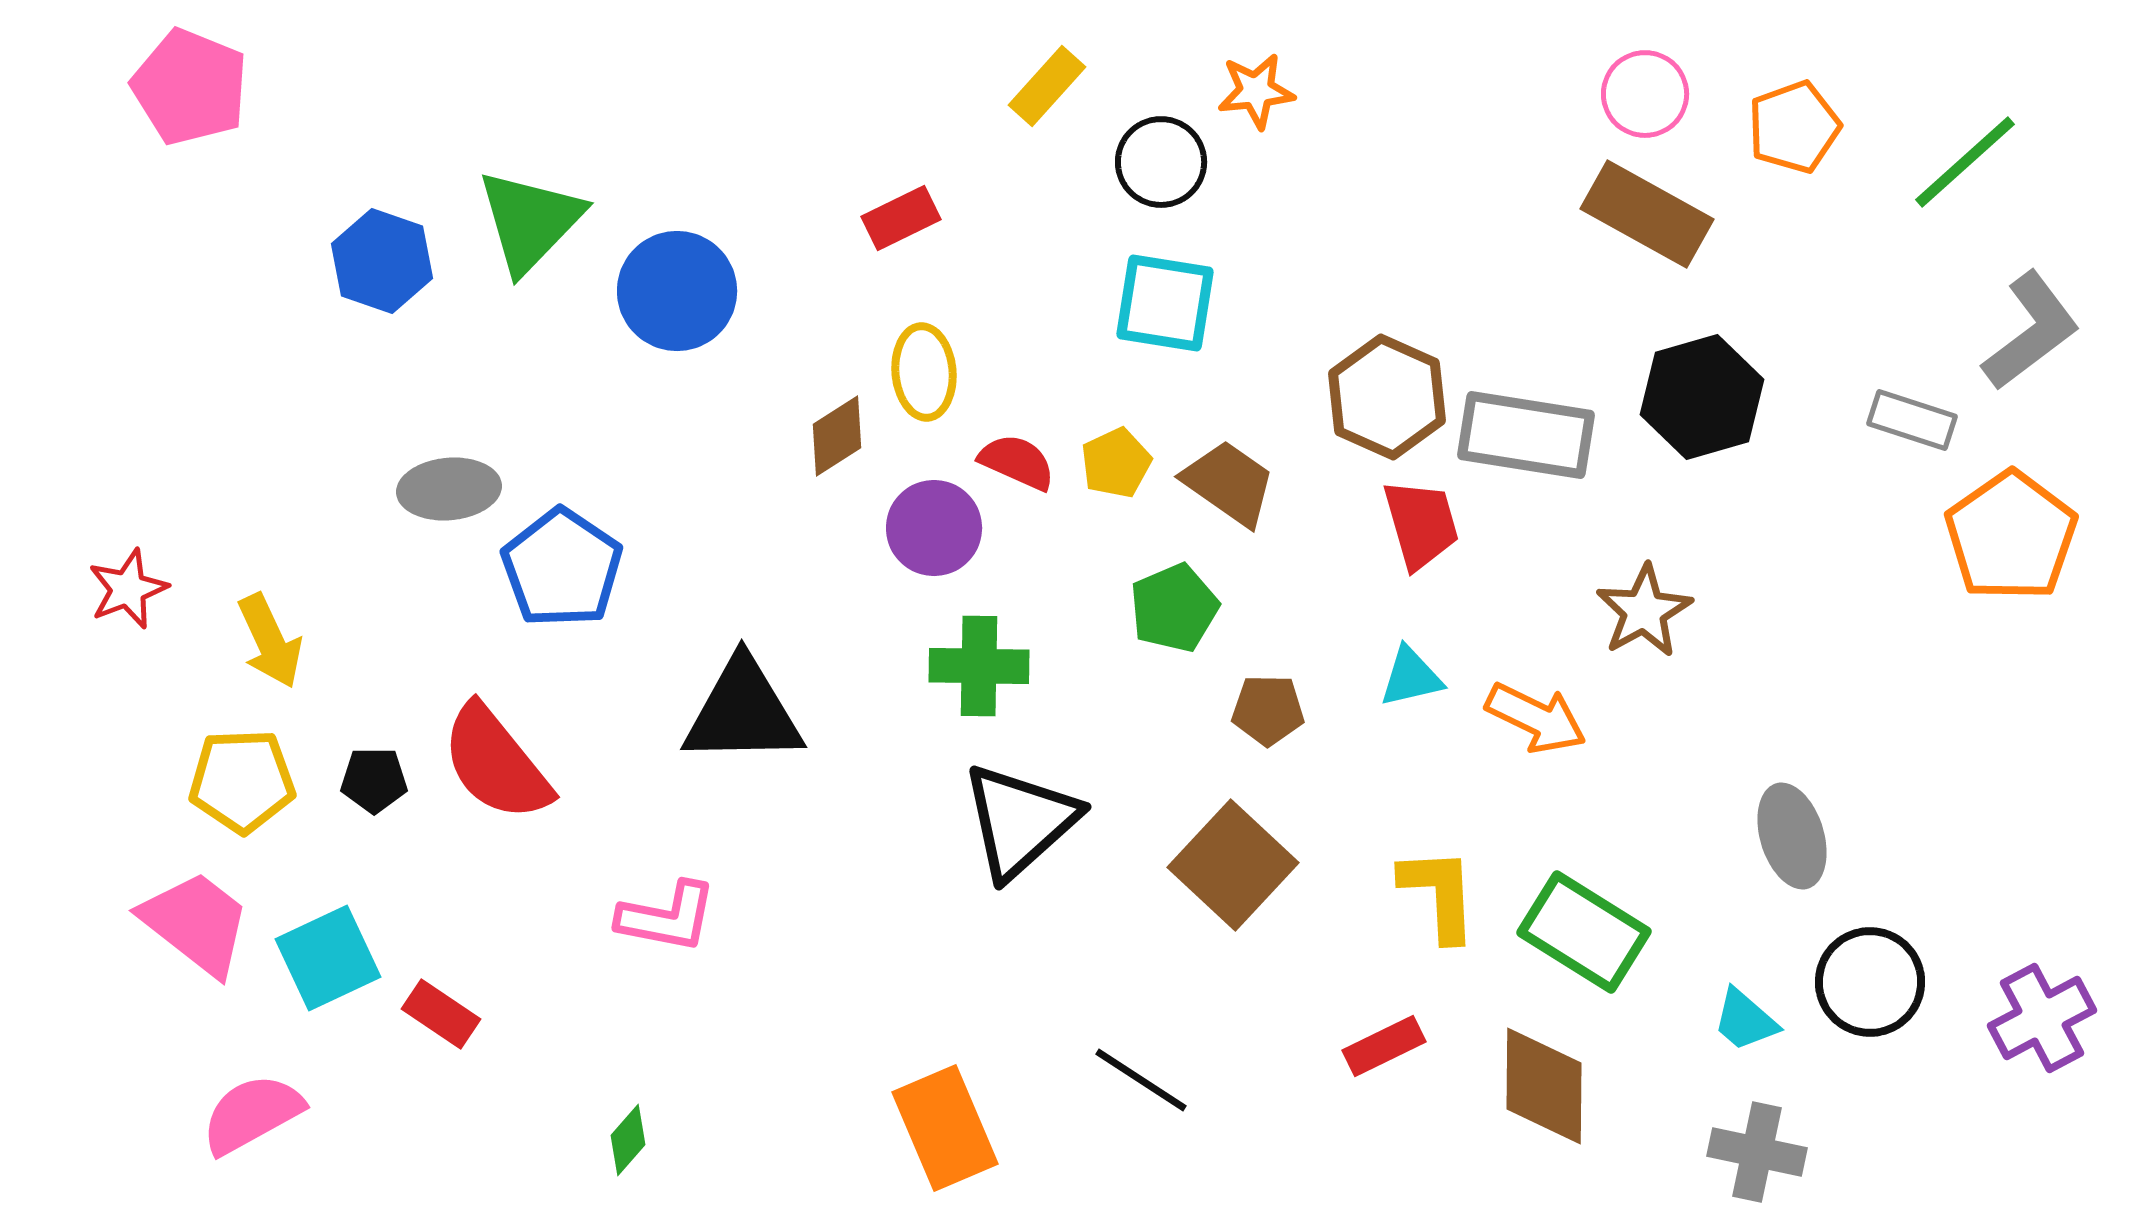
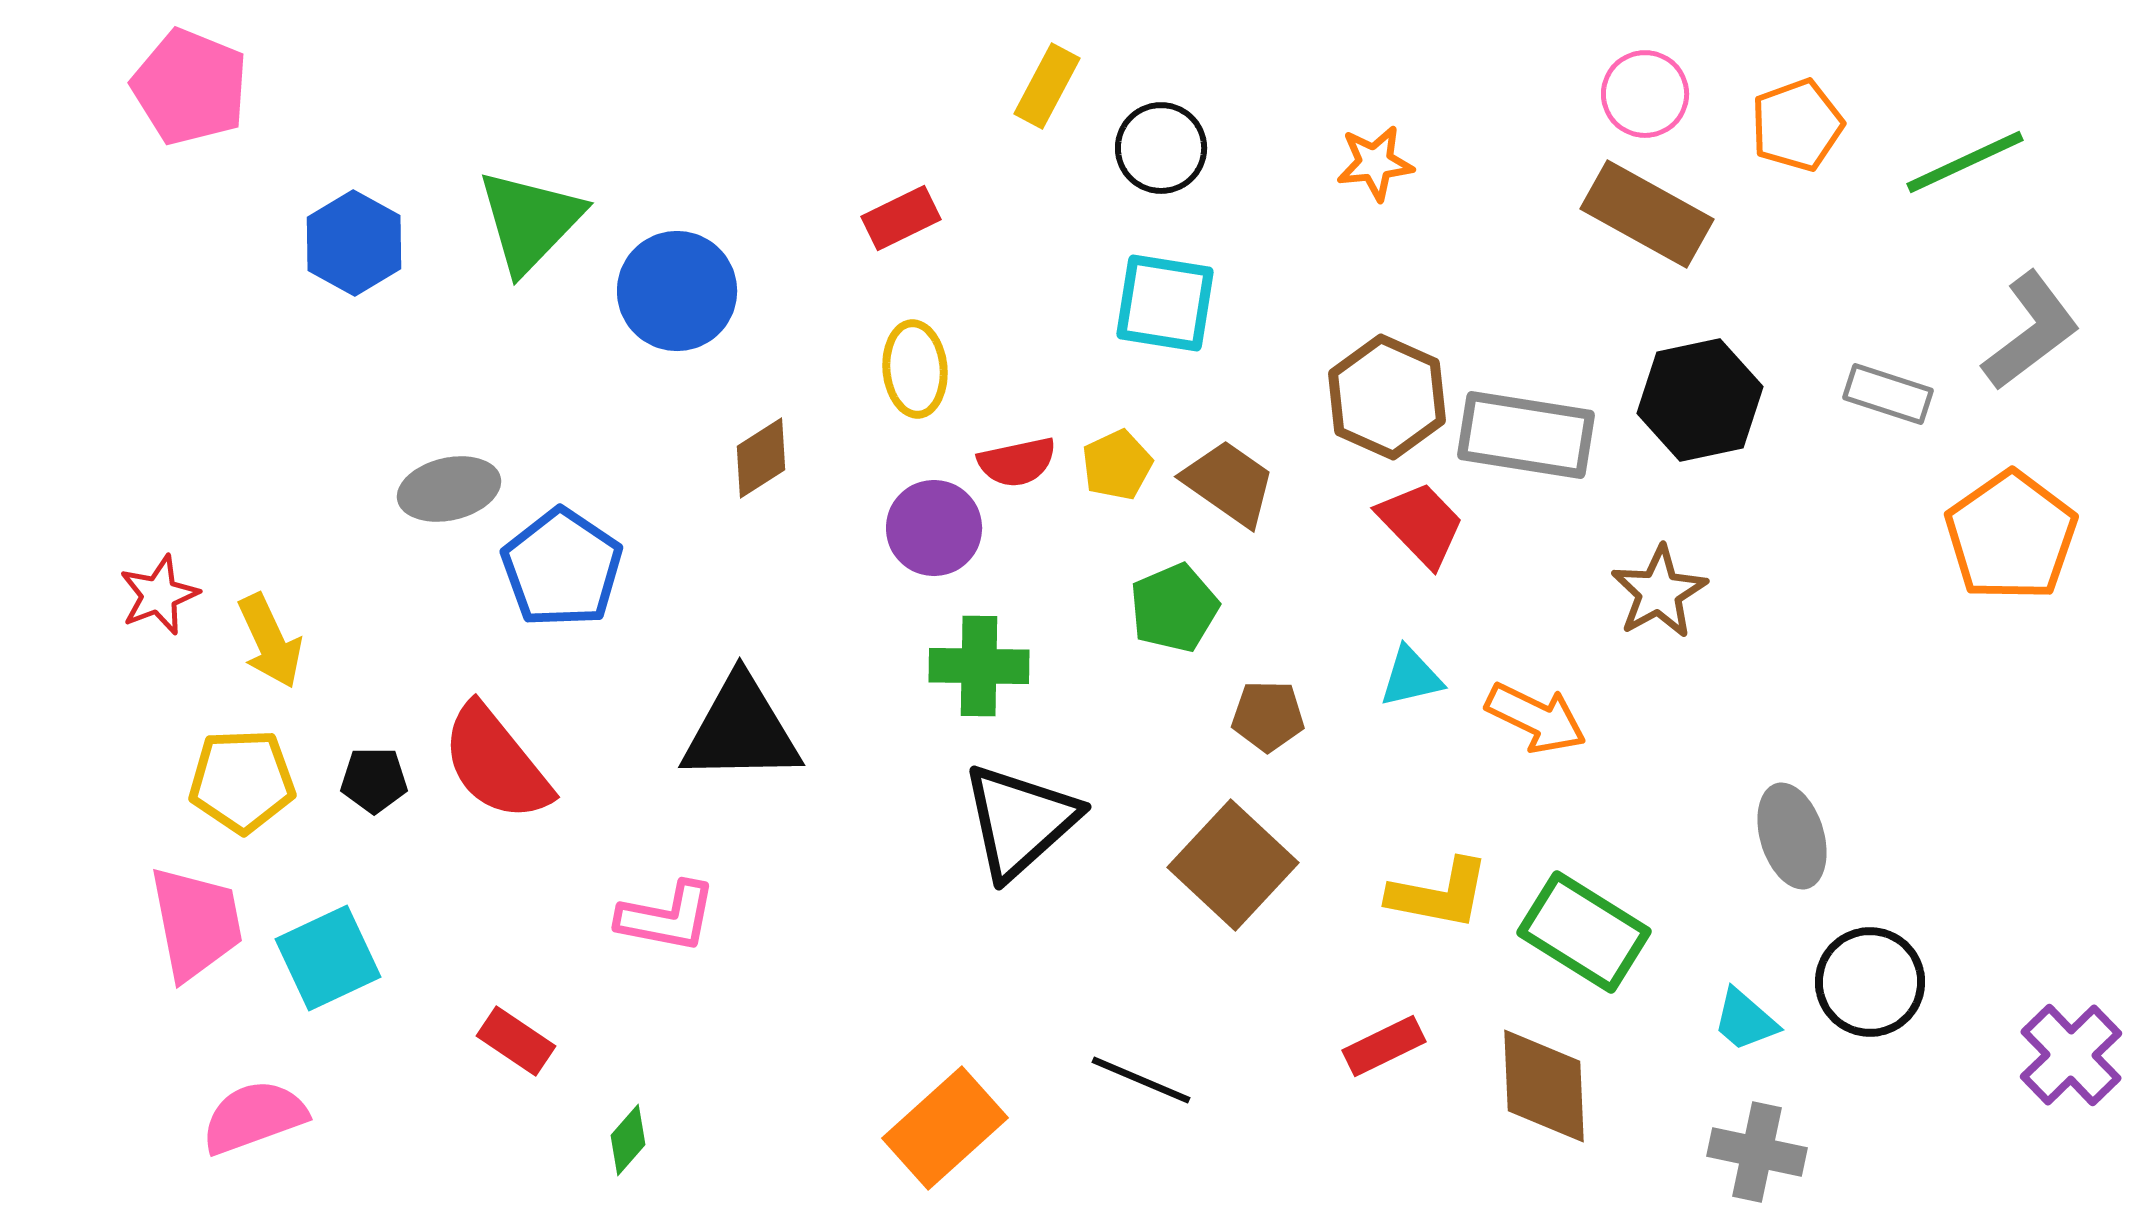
yellow rectangle at (1047, 86): rotated 14 degrees counterclockwise
orange star at (1256, 91): moved 119 px right, 72 px down
orange pentagon at (1794, 127): moved 3 px right, 2 px up
black circle at (1161, 162): moved 14 px up
green line at (1965, 162): rotated 17 degrees clockwise
blue hexagon at (382, 261): moved 28 px left, 18 px up; rotated 10 degrees clockwise
yellow ellipse at (924, 372): moved 9 px left, 3 px up
black hexagon at (1702, 397): moved 2 px left, 3 px down; rotated 4 degrees clockwise
gray rectangle at (1912, 420): moved 24 px left, 26 px up
brown diamond at (837, 436): moved 76 px left, 22 px down
red semicircle at (1017, 462): rotated 144 degrees clockwise
yellow pentagon at (1116, 463): moved 1 px right, 2 px down
gray ellipse at (449, 489): rotated 8 degrees counterclockwise
red trapezoid at (1421, 524): rotated 28 degrees counterclockwise
red star at (128, 589): moved 31 px right, 6 px down
brown star at (1644, 611): moved 15 px right, 19 px up
brown pentagon at (1268, 710): moved 6 px down
black triangle at (743, 712): moved 2 px left, 18 px down
yellow L-shape at (1439, 894): rotated 104 degrees clockwise
pink trapezoid at (196, 923): rotated 41 degrees clockwise
red rectangle at (441, 1014): moved 75 px right, 27 px down
purple cross at (2042, 1018): moved 29 px right, 37 px down; rotated 16 degrees counterclockwise
black line at (1141, 1080): rotated 10 degrees counterclockwise
brown diamond at (1544, 1086): rotated 3 degrees counterclockwise
pink semicircle at (252, 1114): moved 2 px right, 3 px down; rotated 9 degrees clockwise
orange rectangle at (945, 1128): rotated 71 degrees clockwise
